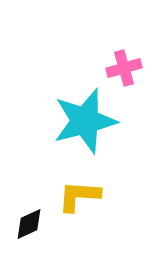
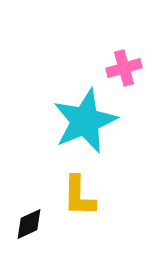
cyan star: rotated 8 degrees counterclockwise
yellow L-shape: rotated 93 degrees counterclockwise
